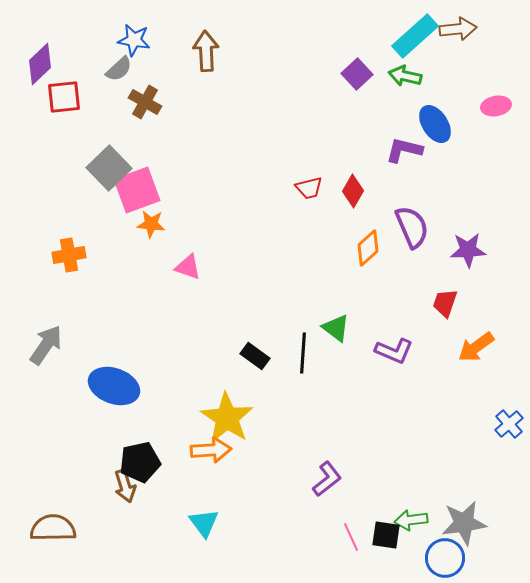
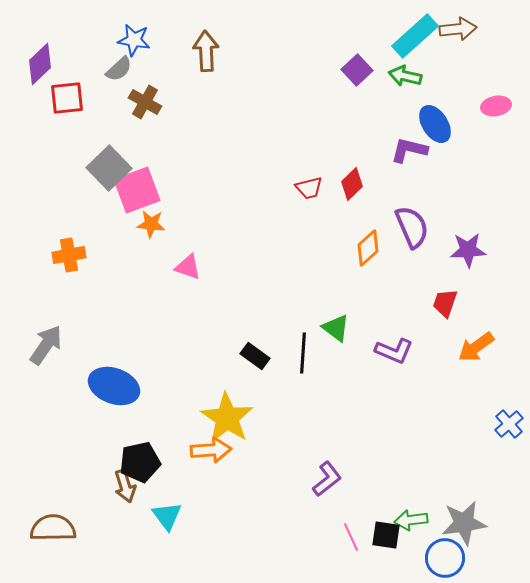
purple square at (357, 74): moved 4 px up
red square at (64, 97): moved 3 px right, 1 px down
purple L-shape at (404, 150): moved 5 px right
red diamond at (353, 191): moved 1 px left, 7 px up; rotated 16 degrees clockwise
cyan triangle at (204, 523): moved 37 px left, 7 px up
